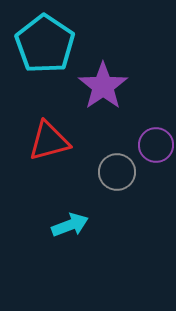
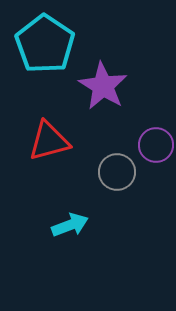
purple star: rotated 6 degrees counterclockwise
